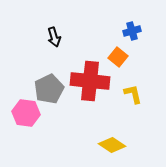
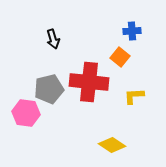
blue cross: rotated 12 degrees clockwise
black arrow: moved 1 px left, 2 px down
orange square: moved 2 px right
red cross: moved 1 px left, 1 px down
gray pentagon: rotated 12 degrees clockwise
yellow L-shape: moved 1 px right, 2 px down; rotated 80 degrees counterclockwise
